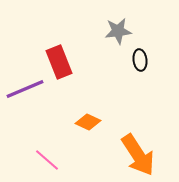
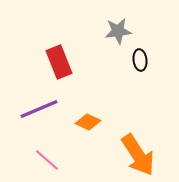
purple line: moved 14 px right, 20 px down
